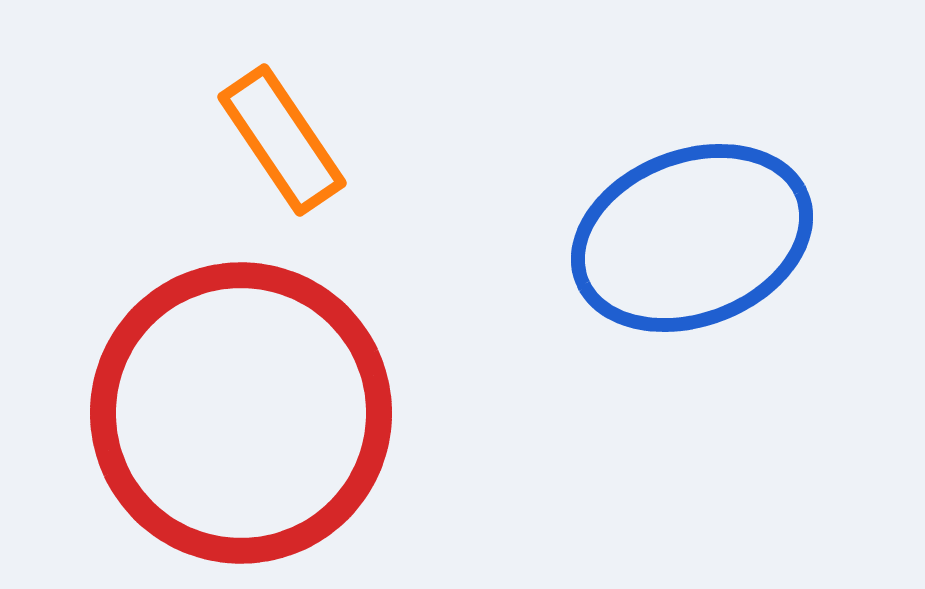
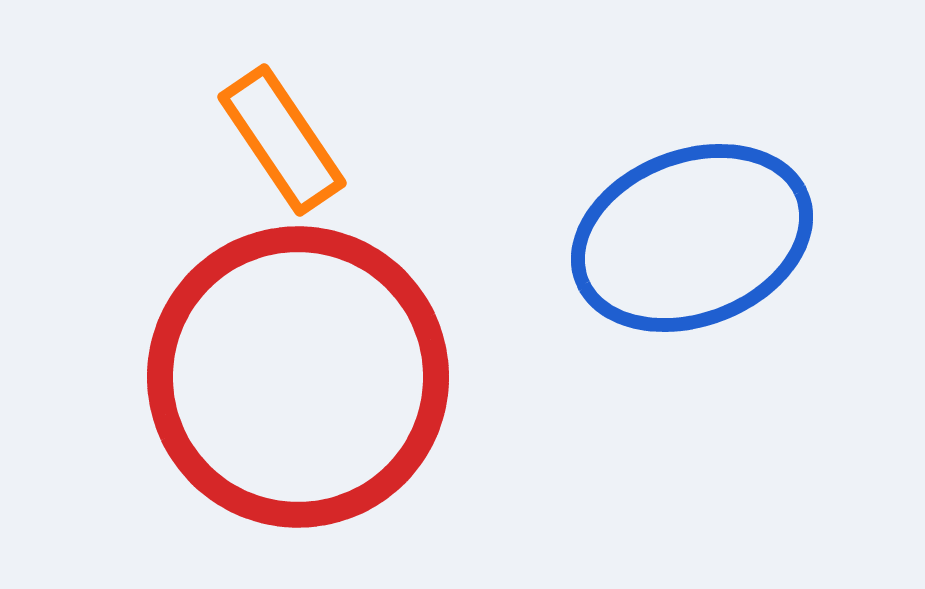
red circle: moved 57 px right, 36 px up
